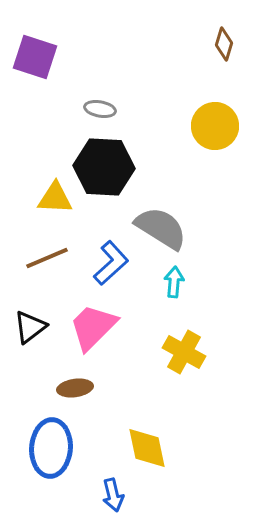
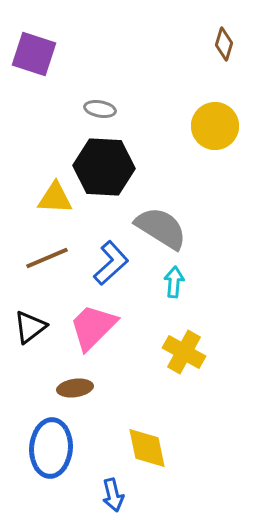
purple square: moved 1 px left, 3 px up
